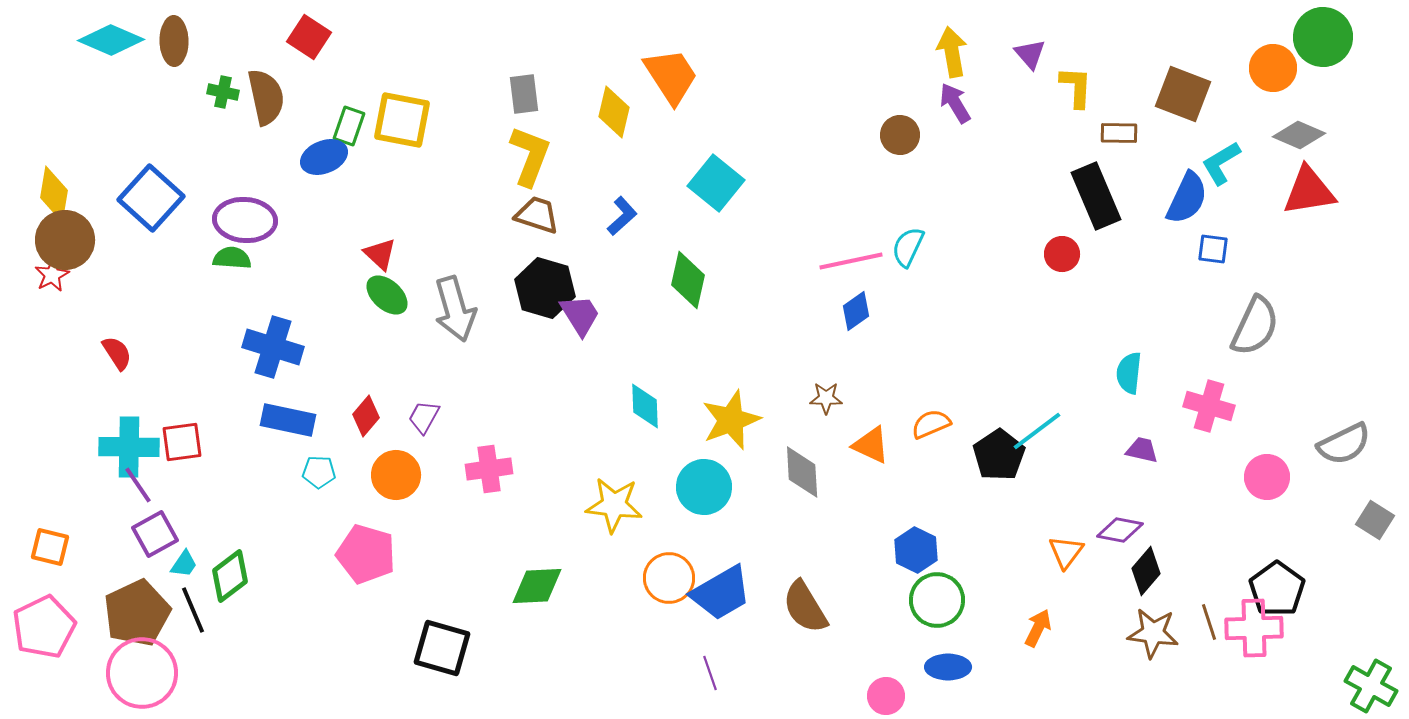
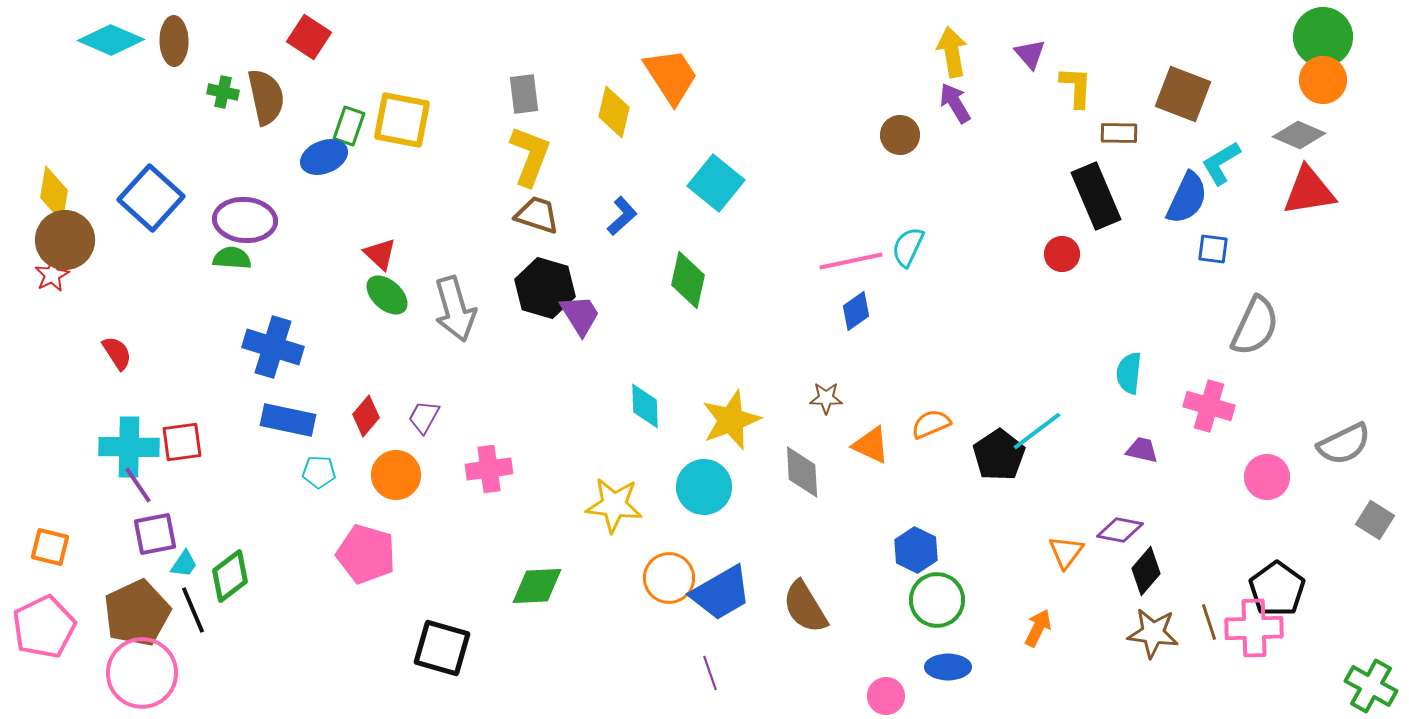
orange circle at (1273, 68): moved 50 px right, 12 px down
purple square at (155, 534): rotated 18 degrees clockwise
